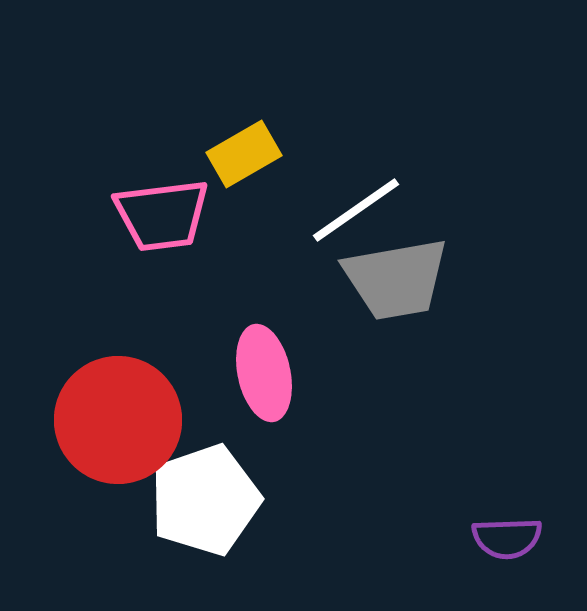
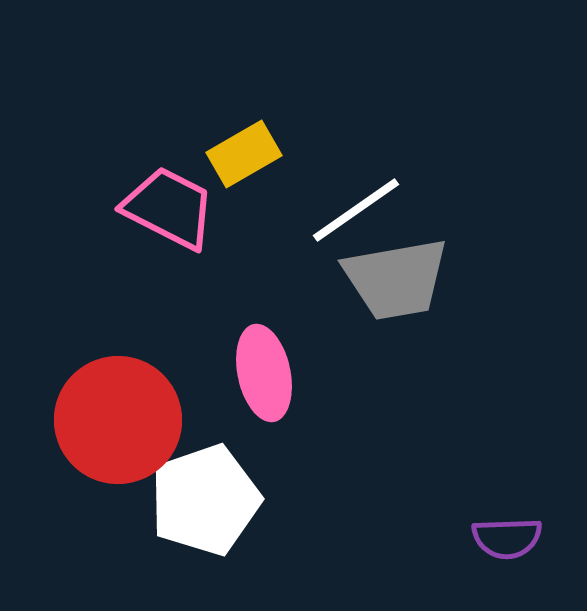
pink trapezoid: moved 7 px right, 7 px up; rotated 146 degrees counterclockwise
